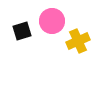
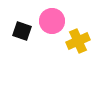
black square: rotated 36 degrees clockwise
